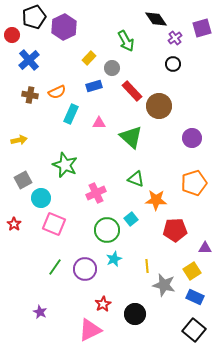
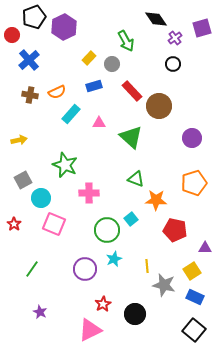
gray circle at (112, 68): moved 4 px up
cyan rectangle at (71, 114): rotated 18 degrees clockwise
pink cross at (96, 193): moved 7 px left; rotated 24 degrees clockwise
red pentagon at (175, 230): rotated 15 degrees clockwise
green line at (55, 267): moved 23 px left, 2 px down
